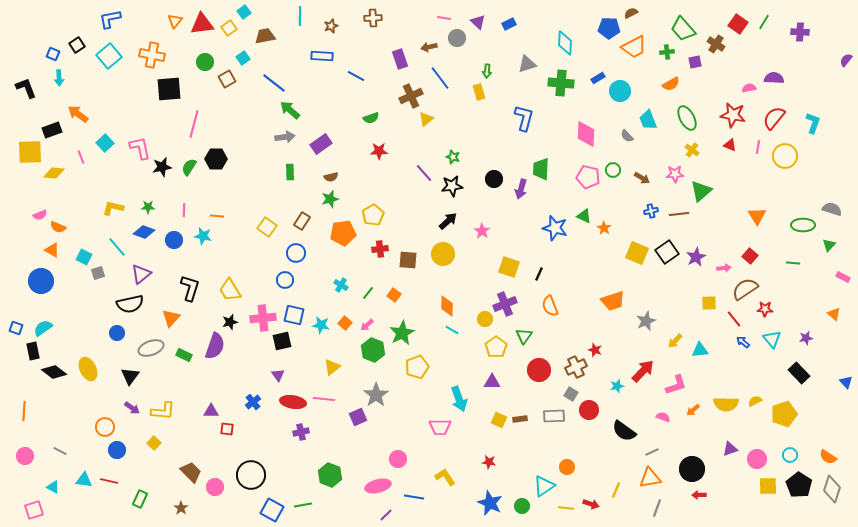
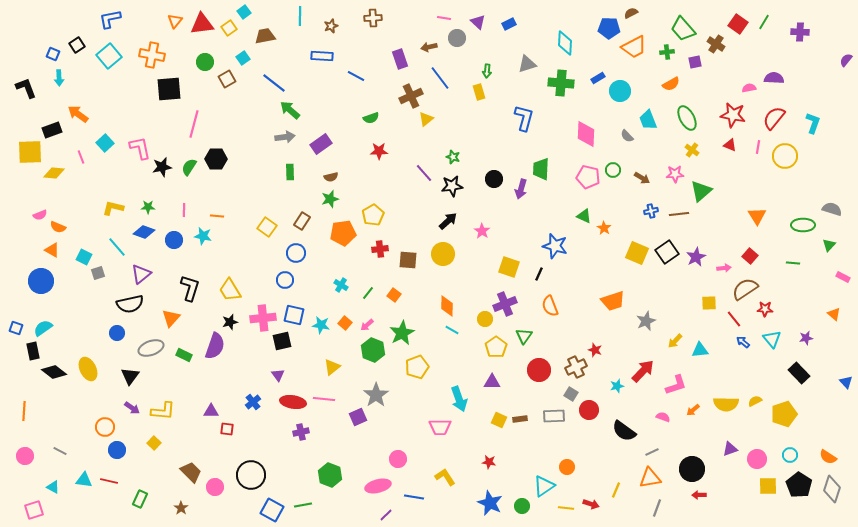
blue star at (555, 228): moved 18 px down
